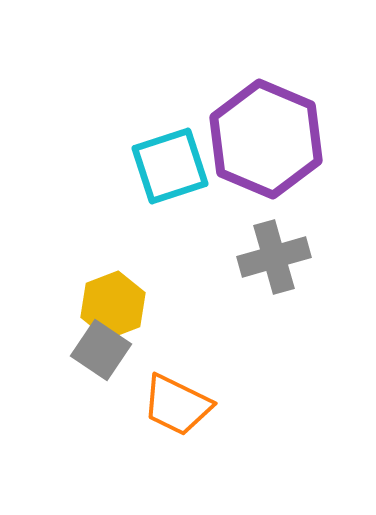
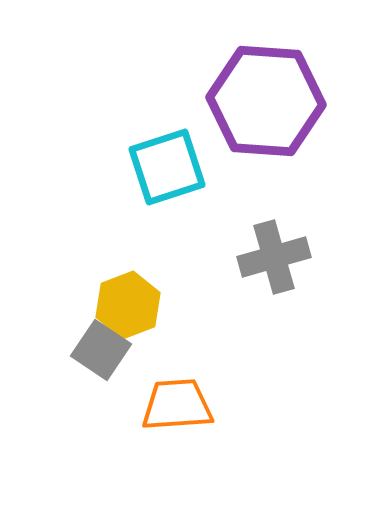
purple hexagon: moved 38 px up; rotated 19 degrees counterclockwise
cyan square: moved 3 px left, 1 px down
yellow hexagon: moved 15 px right
orange trapezoid: rotated 150 degrees clockwise
